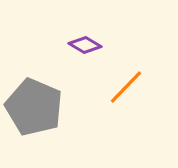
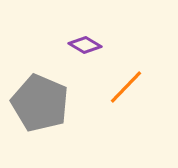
gray pentagon: moved 6 px right, 4 px up
